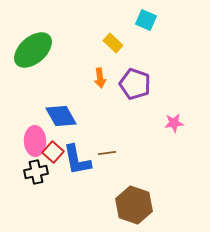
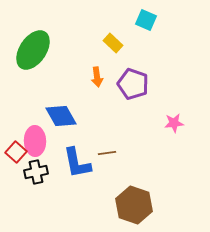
green ellipse: rotated 15 degrees counterclockwise
orange arrow: moved 3 px left, 1 px up
purple pentagon: moved 2 px left
red square: moved 37 px left
blue L-shape: moved 3 px down
